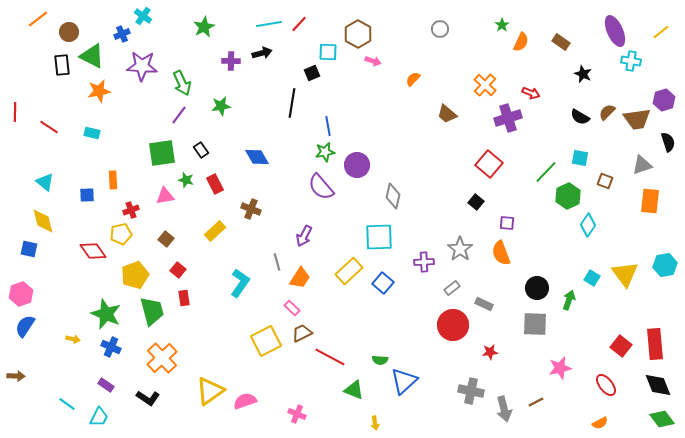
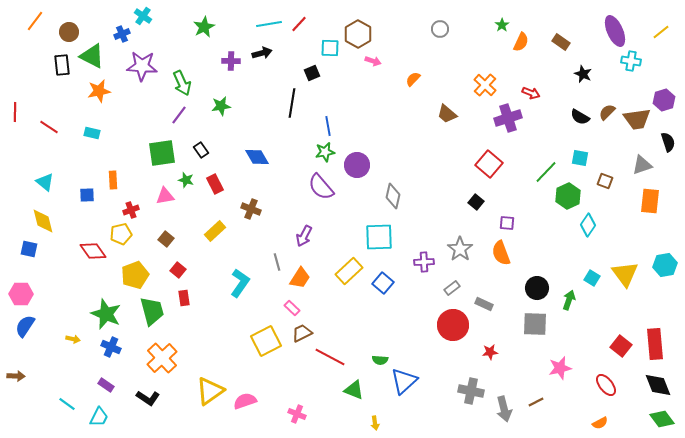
orange line at (38, 19): moved 3 px left, 2 px down; rotated 15 degrees counterclockwise
cyan square at (328, 52): moved 2 px right, 4 px up
pink hexagon at (21, 294): rotated 20 degrees clockwise
